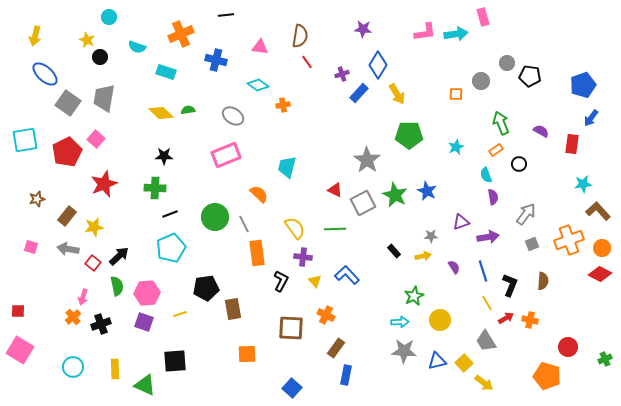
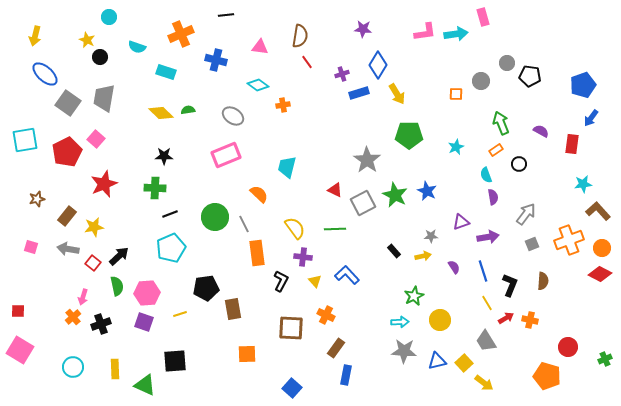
blue rectangle at (359, 93): rotated 30 degrees clockwise
